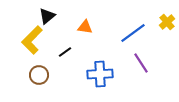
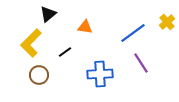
black triangle: moved 1 px right, 2 px up
yellow L-shape: moved 1 px left, 3 px down
